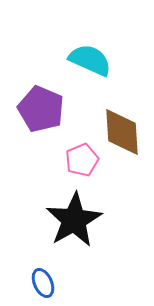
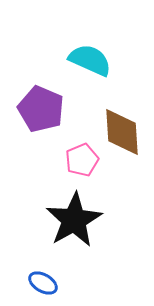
blue ellipse: rotated 36 degrees counterclockwise
